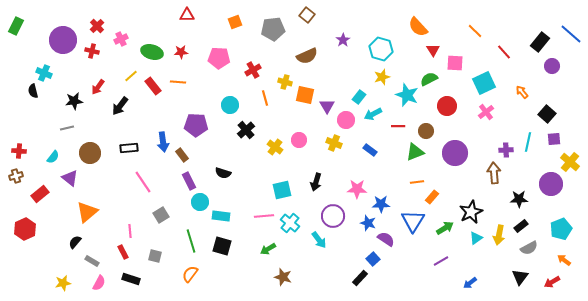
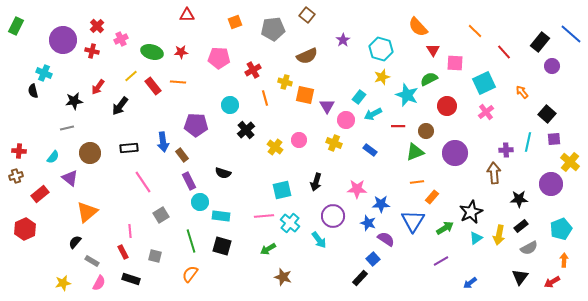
orange arrow at (564, 260): rotated 56 degrees clockwise
